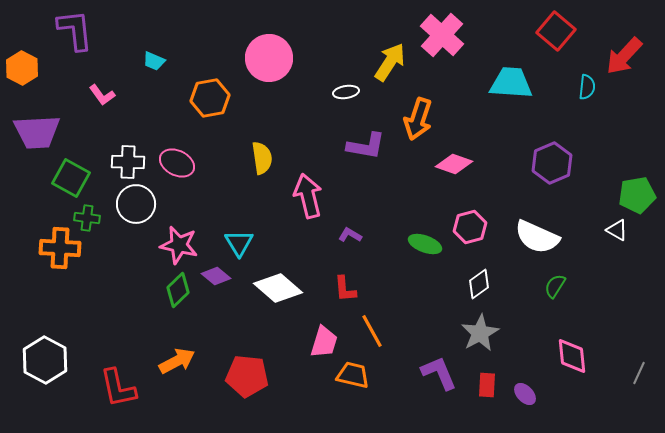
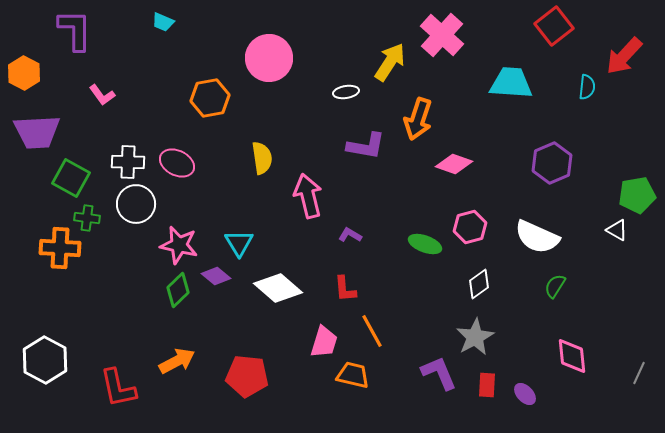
purple L-shape at (75, 30): rotated 6 degrees clockwise
red square at (556, 31): moved 2 px left, 5 px up; rotated 12 degrees clockwise
cyan trapezoid at (154, 61): moved 9 px right, 39 px up
orange hexagon at (22, 68): moved 2 px right, 5 px down
gray star at (480, 333): moved 5 px left, 4 px down
